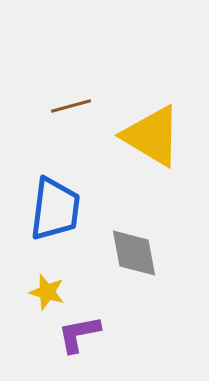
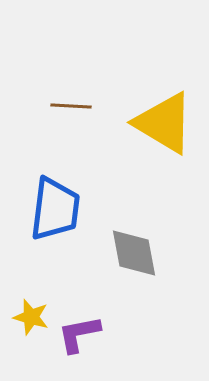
brown line: rotated 18 degrees clockwise
yellow triangle: moved 12 px right, 13 px up
yellow star: moved 16 px left, 25 px down
